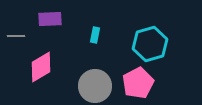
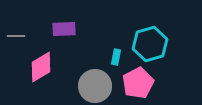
purple rectangle: moved 14 px right, 10 px down
cyan rectangle: moved 21 px right, 22 px down
